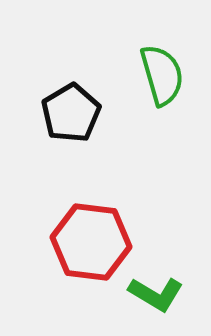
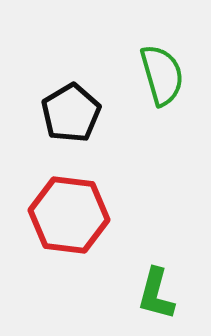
red hexagon: moved 22 px left, 27 px up
green L-shape: rotated 74 degrees clockwise
